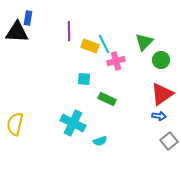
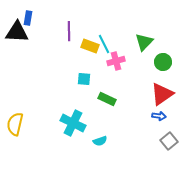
green circle: moved 2 px right, 2 px down
